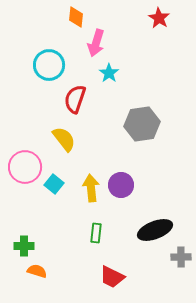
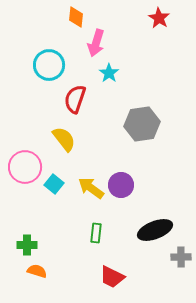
yellow arrow: rotated 48 degrees counterclockwise
green cross: moved 3 px right, 1 px up
